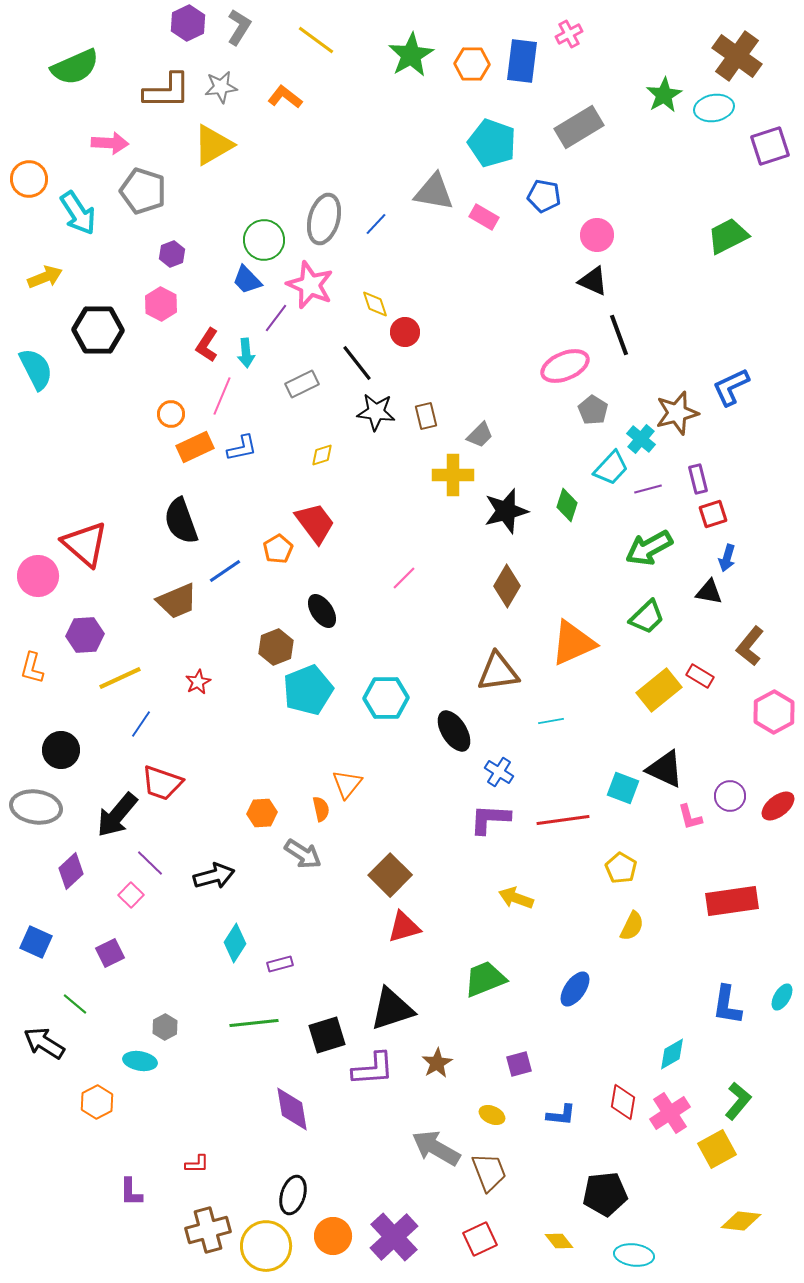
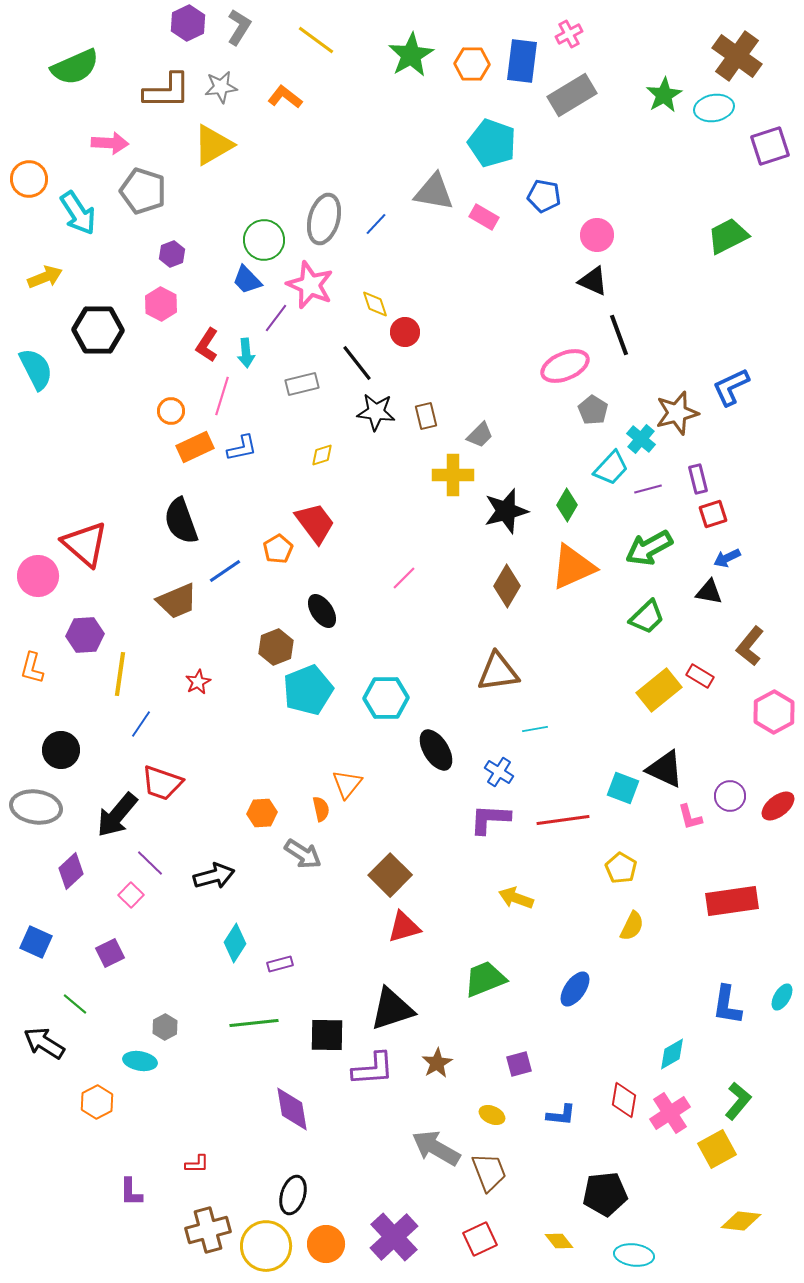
gray rectangle at (579, 127): moved 7 px left, 32 px up
gray rectangle at (302, 384): rotated 12 degrees clockwise
pink line at (222, 396): rotated 6 degrees counterclockwise
orange circle at (171, 414): moved 3 px up
green diamond at (567, 505): rotated 12 degrees clockwise
blue arrow at (727, 558): rotated 48 degrees clockwise
orange triangle at (573, 643): moved 76 px up
yellow line at (120, 678): moved 4 px up; rotated 57 degrees counterclockwise
cyan line at (551, 721): moved 16 px left, 8 px down
black ellipse at (454, 731): moved 18 px left, 19 px down
black square at (327, 1035): rotated 18 degrees clockwise
red diamond at (623, 1102): moved 1 px right, 2 px up
orange circle at (333, 1236): moved 7 px left, 8 px down
